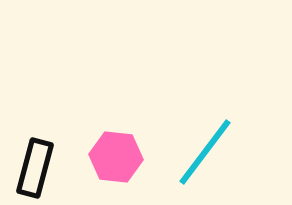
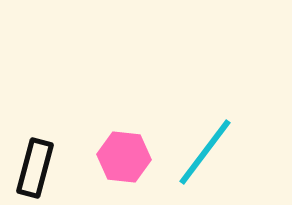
pink hexagon: moved 8 px right
